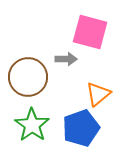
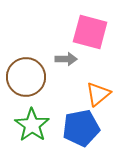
brown circle: moved 2 px left
blue pentagon: rotated 9 degrees clockwise
